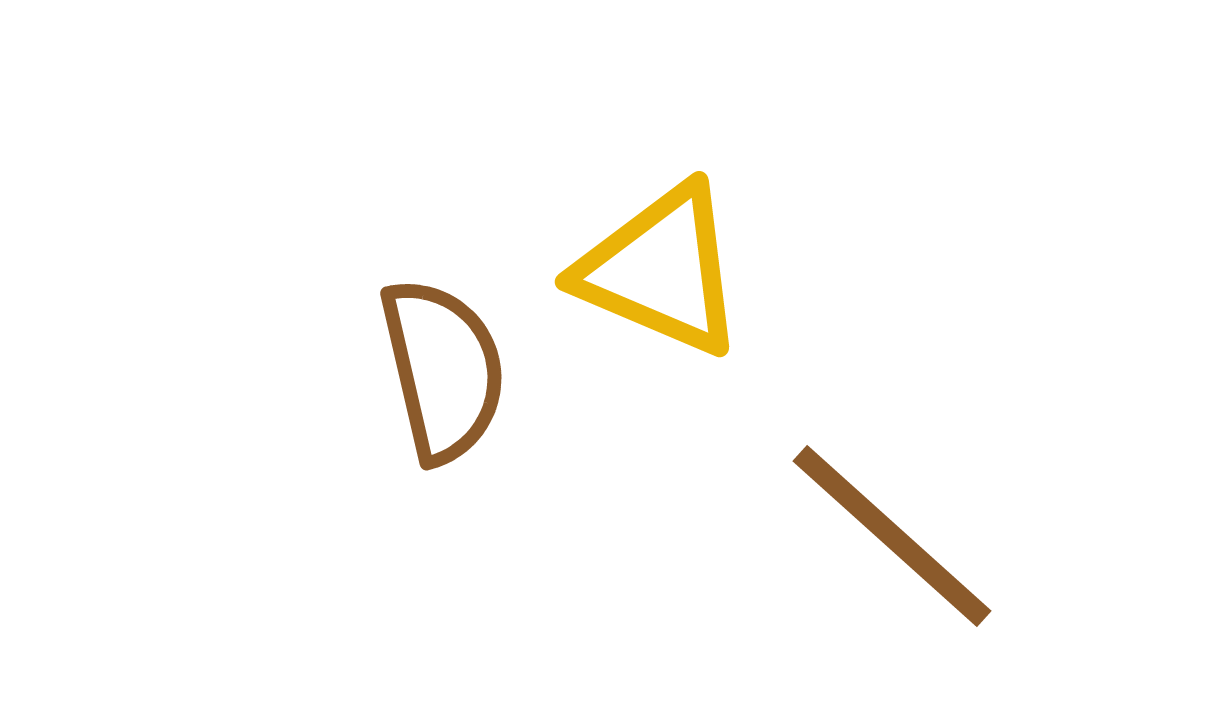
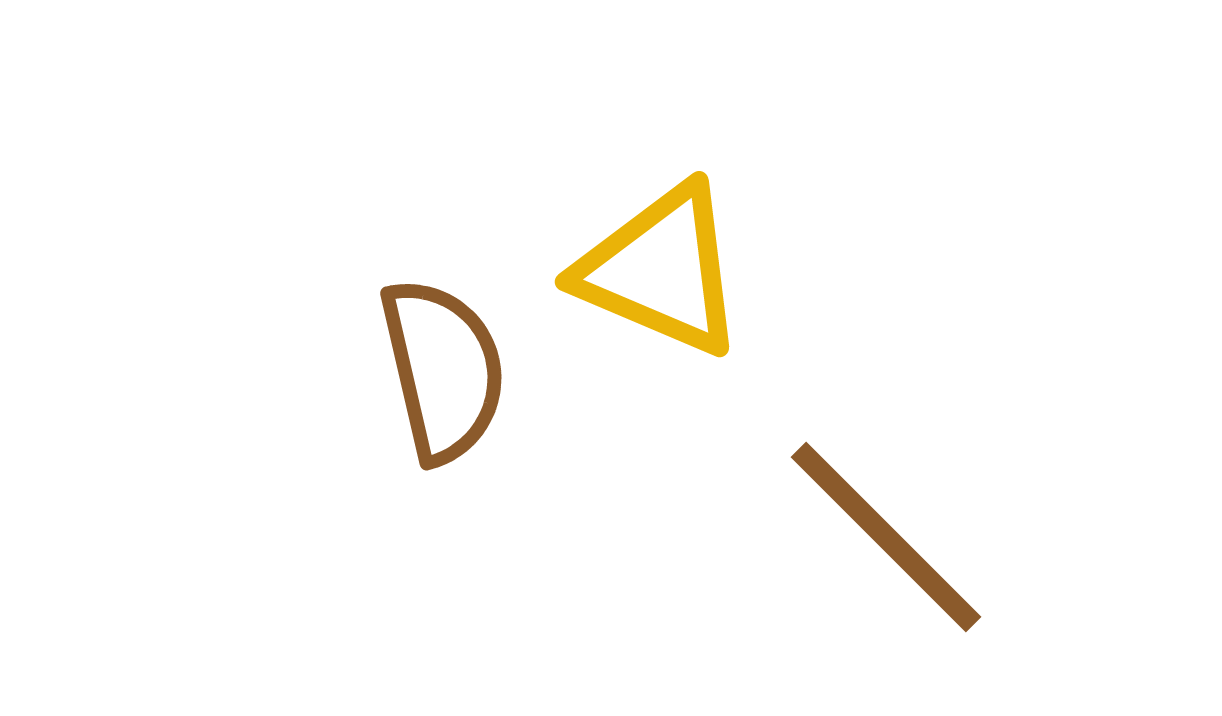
brown line: moved 6 px left, 1 px down; rotated 3 degrees clockwise
